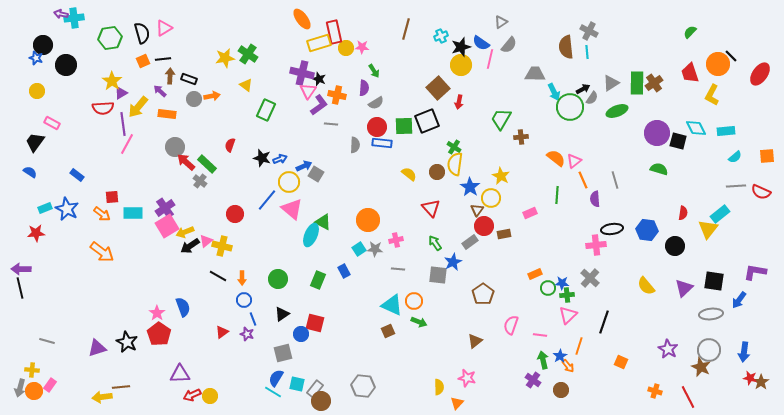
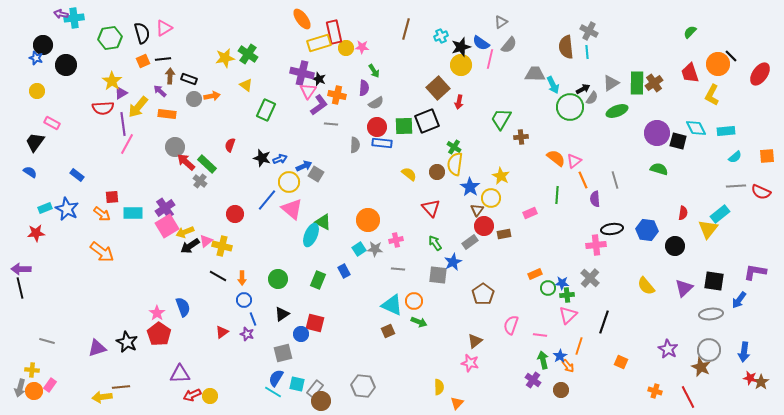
cyan arrow at (554, 92): moved 1 px left, 7 px up
pink star at (467, 378): moved 3 px right, 15 px up
